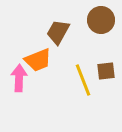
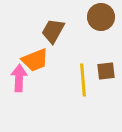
brown circle: moved 3 px up
brown trapezoid: moved 5 px left, 1 px up
orange trapezoid: moved 3 px left
yellow line: rotated 16 degrees clockwise
